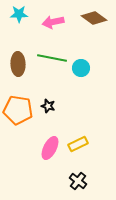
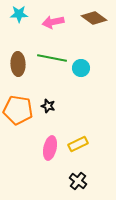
pink ellipse: rotated 15 degrees counterclockwise
